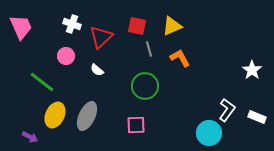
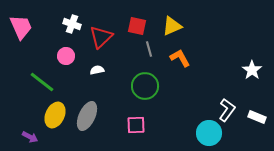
white semicircle: rotated 128 degrees clockwise
